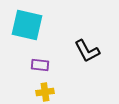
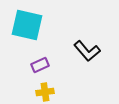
black L-shape: rotated 12 degrees counterclockwise
purple rectangle: rotated 30 degrees counterclockwise
